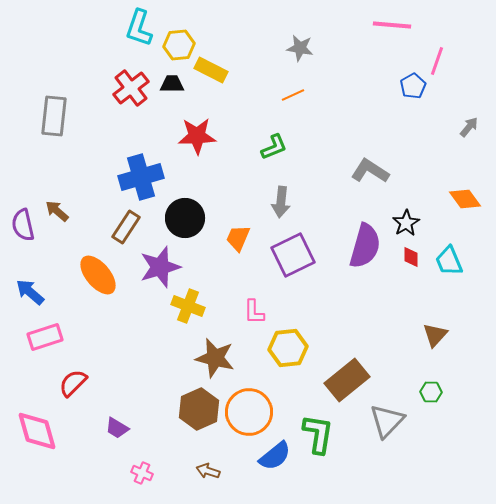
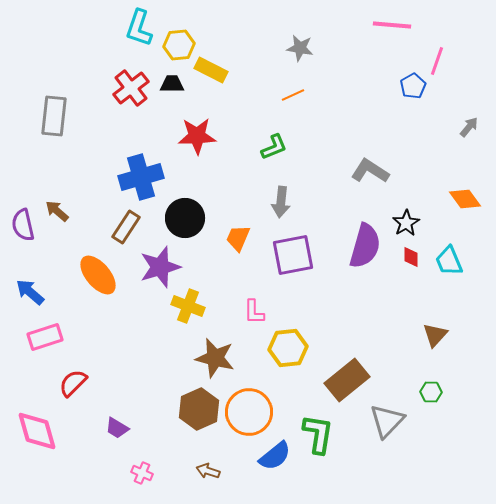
purple square at (293, 255): rotated 15 degrees clockwise
